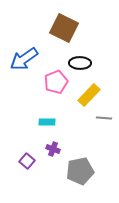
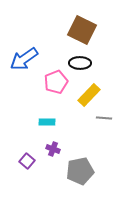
brown square: moved 18 px right, 2 px down
